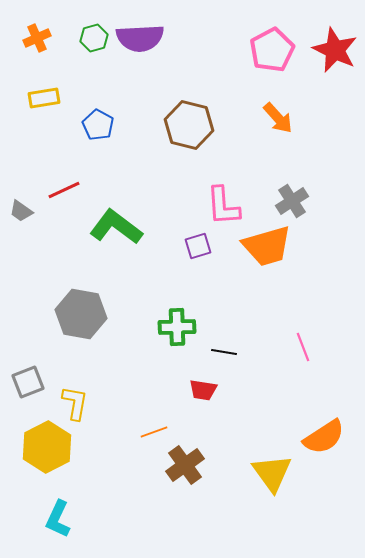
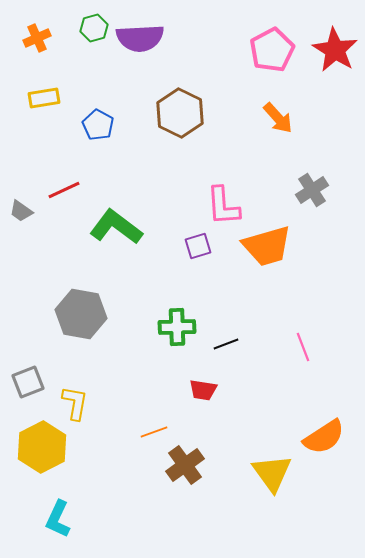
green hexagon: moved 10 px up
red star: rotated 6 degrees clockwise
brown hexagon: moved 9 px left, 12 px up; rotated 12 degrees clockwise
gray cross: moved 20 px right, 11 px up
black line: moved 2 px right, 8 px up; rotated 30 degrees counterclockwise
yellow hexagon: moved 5 px left
